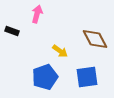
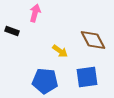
pink arrow: moved 2 px left, 1 px up
brown diamond: moved 2 px left, 1 px down
blue pentagon: moved 4 px down; rotated 25 degrees clockwise
